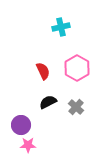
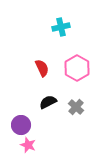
red semicircle: moved 1 px left, 3 px up
pink star: rotated 21 degrees clockwise
